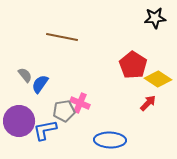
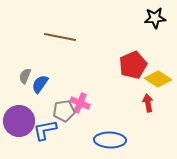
brown line: moved 2 px left
red pentagon: rotated 16 degrees clockwise
gray semicircle: moved 1 px down; rotated 119 degrees counterclockwise
red arrow: rotated 54 degrees counterclockwise
